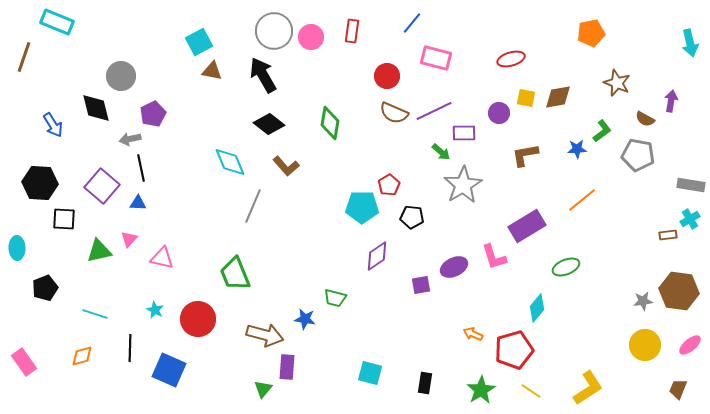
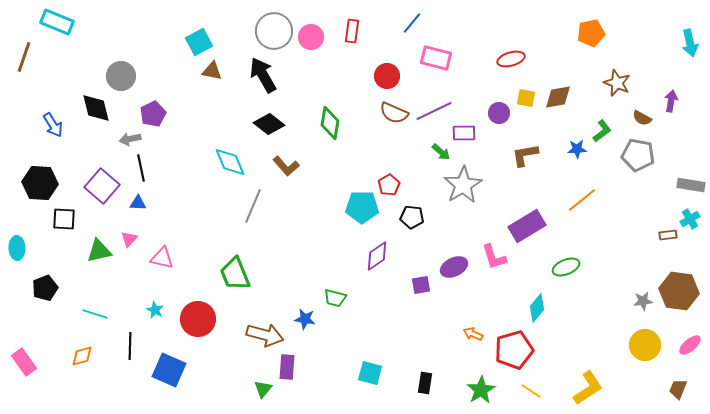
brown semicircle at (645, 119): moved 3 px left, 1 px up
black line at (130, 348): moved 2 px up
